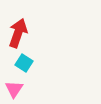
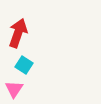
cyan square: moved 2 px down
